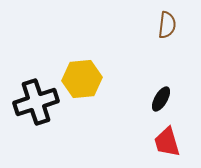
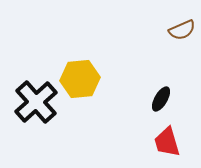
brown semicircle: moved 15 px right, 5 px down; rotated 60 degrees clockwise
yellow hexagon: moved 2 px left
black cross: rotated 24 degrees counterclockwise
